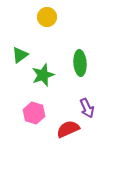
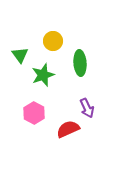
yellow circle: moved 6 px right, 24 px down
green triangle: rotated 30 degrees counterclockwise
pink hexagon: rotated 10 degrees clockwise
